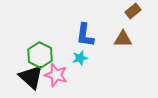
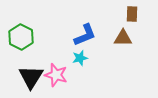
brown rectangle: moved 1 px left, 3 px down; rotated 49 degrees counterclockwise
blue L-shape: rotated 120 degrees counterclockwise
brown triangle: moved 1 px up
green hexagon: moved 19 px left, 18 px up
black triangle: rotated 20 degrees clockwise
